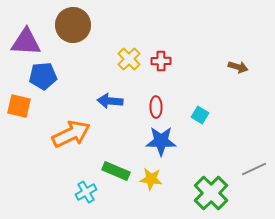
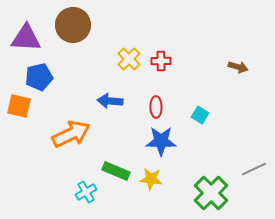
purple triangle: moved 4 px up
blue pentagon: moved 4 px left, 1 px down; rotated 8 degrees counterclockwise
